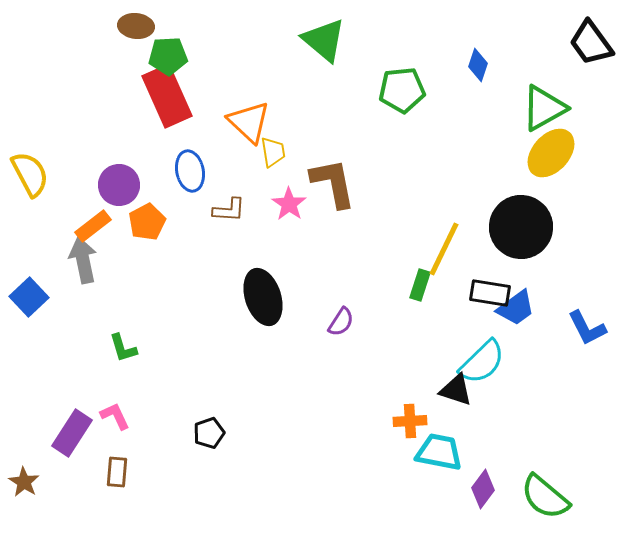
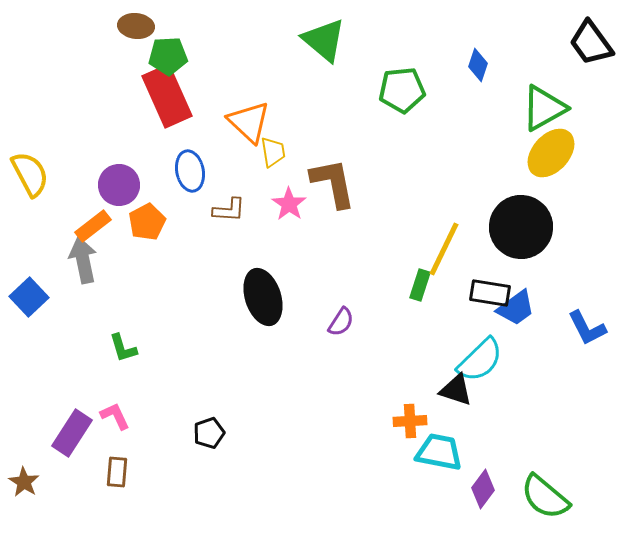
cyan semicircle at (482, 362): moved 2 px left, 2 px up
